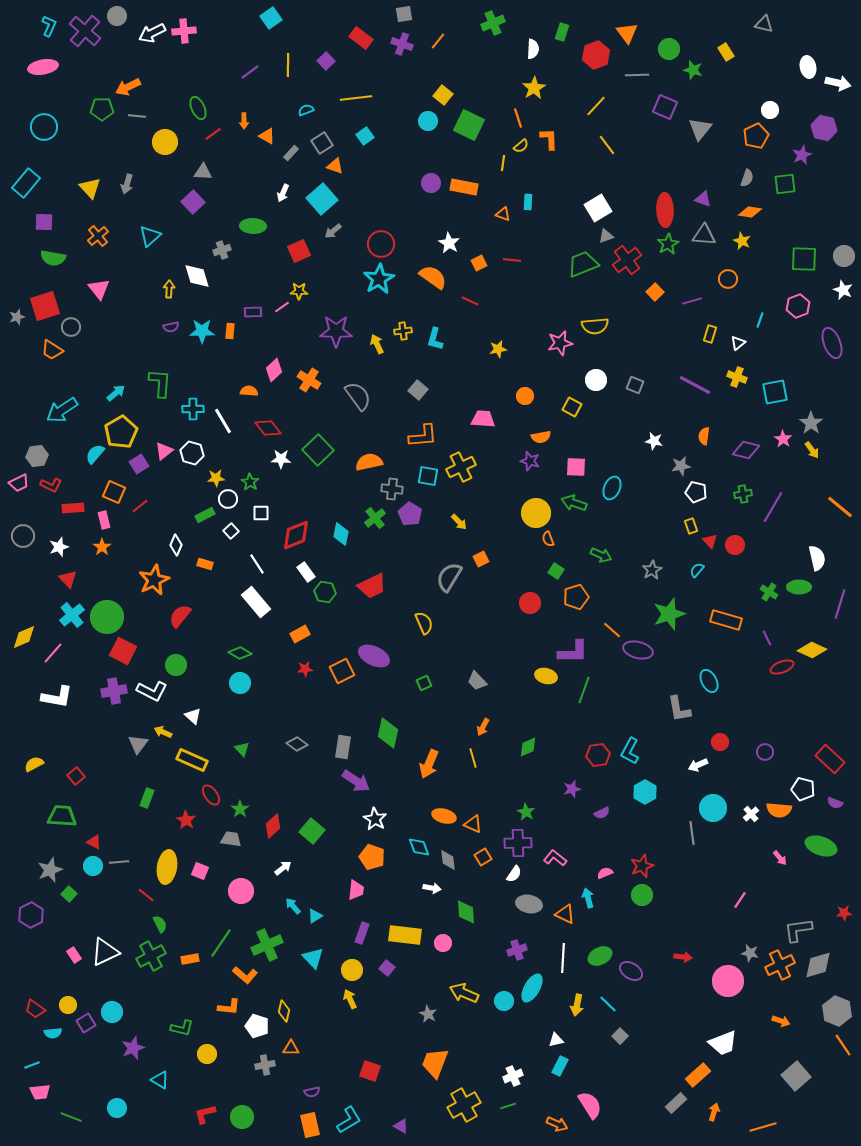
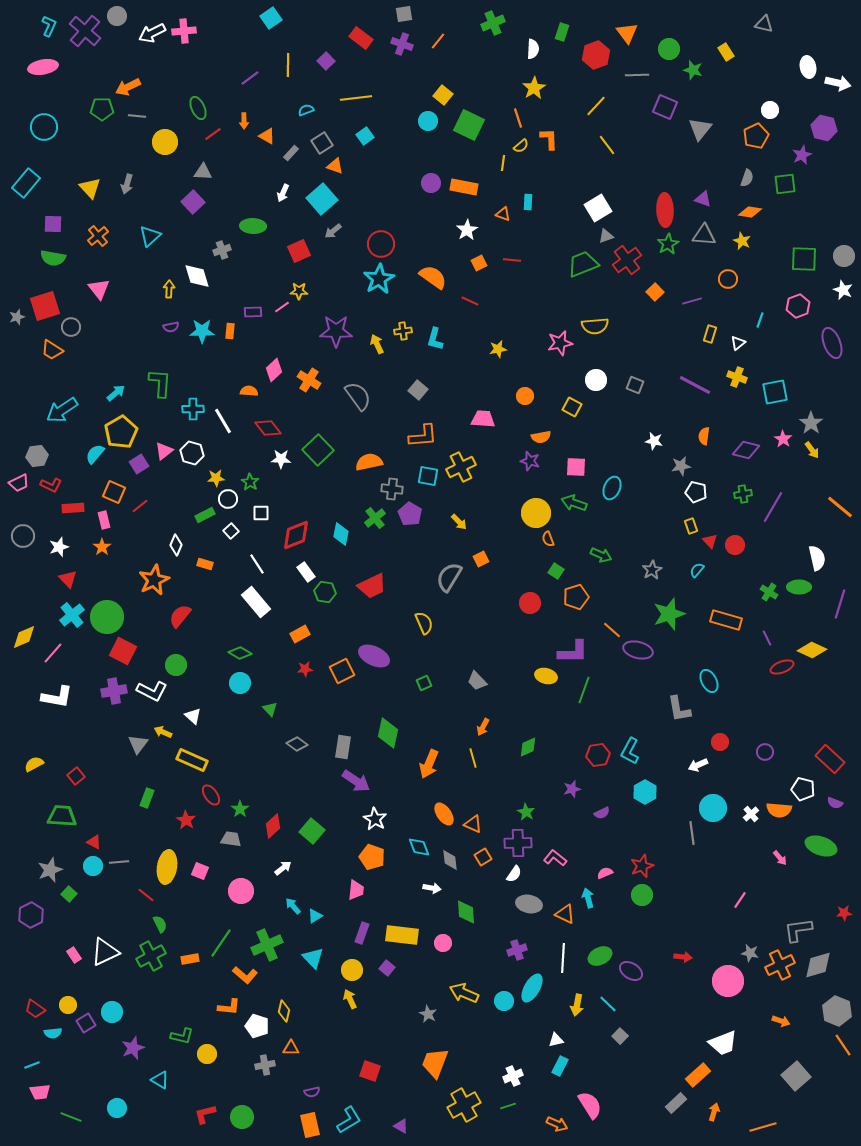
purple line at (250, 72): moved 6 px down
purple square at (44, 222): moved 9 px right, 2 px down
white star at (449, 243): moved 18 px right, 13 px up; rotated 10 degrees clockwise
green triangle at (242, 749): moved 28 px right, 40 px up
orange ellipse at (444, 816): moved 2 px up; rotated 40 degrees clockwise
gray diamond at (448, 860): moved 2 px right
yellow rectangle at (405, 935): moved 3 px left
green L-shape at (182, 1028): moved 8 px down
